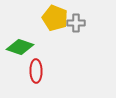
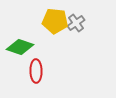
yellow pentagon: moved 3 px down; rotated 15 degrees counterclockwise
gray cross: rotated 36 degrees counterclockwise
